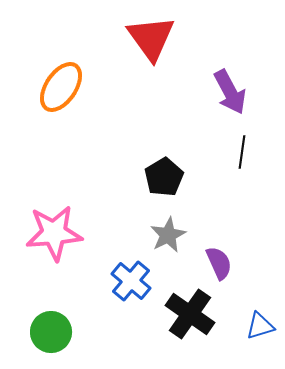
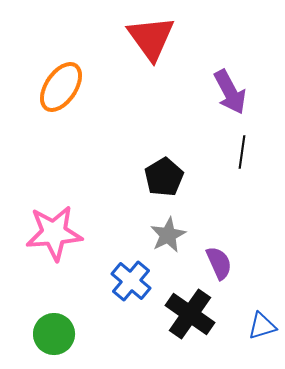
blue triangle: moved 2 px right
green circle: moved 3 px right, 2 px down
